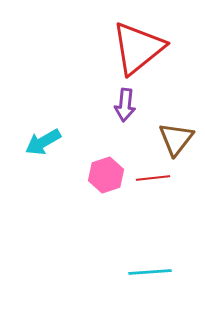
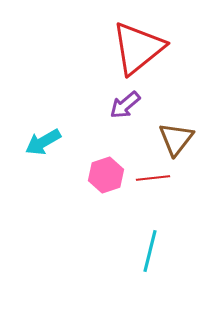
purple arrow: rotated 44 degrees clockwise
cyan line: moved 21 px up; rotated 72 degrees counterclockwise
